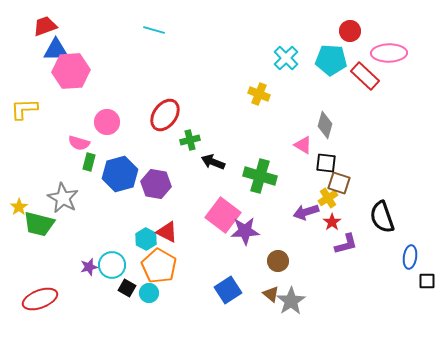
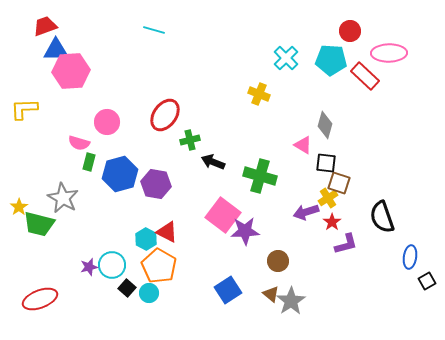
black square at (427, 281): rotated 30 degrees counterclockwise
black square at (127, 288): rotated 12 degrees clockwise
